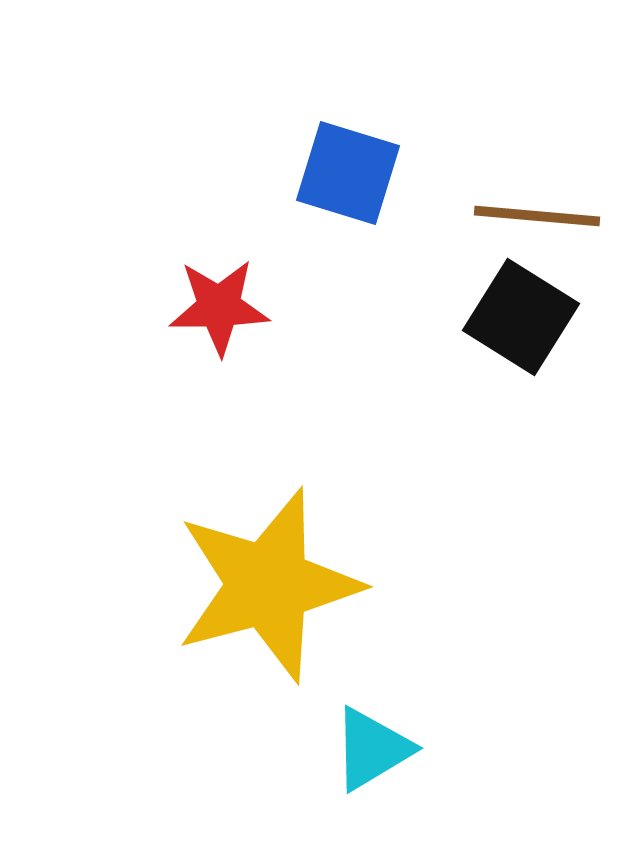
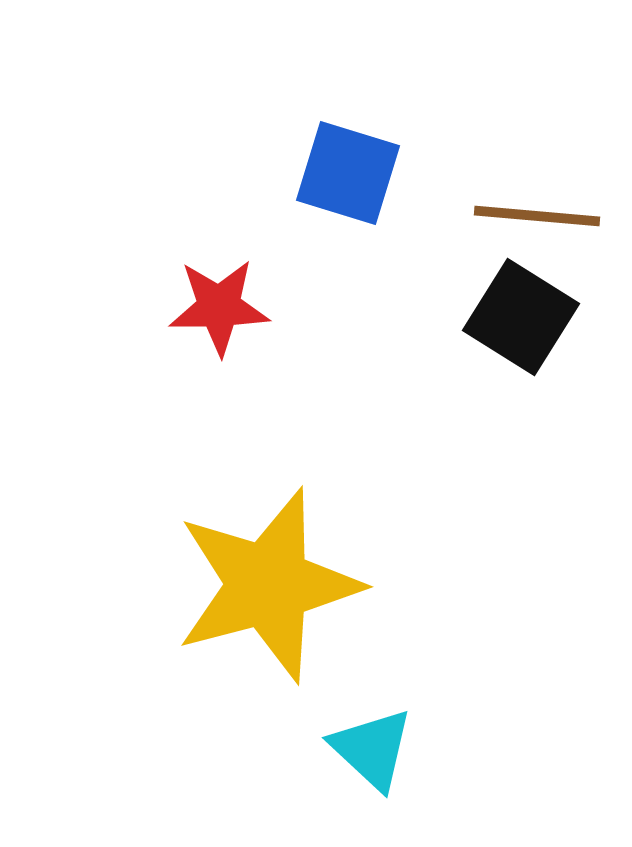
cyan triangle: rotated 46 degrees counterclockwise
